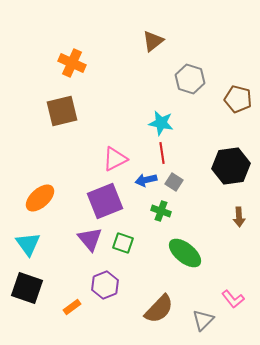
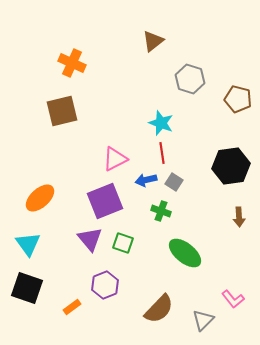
cyan star: rotated 10 degrees clockwise
